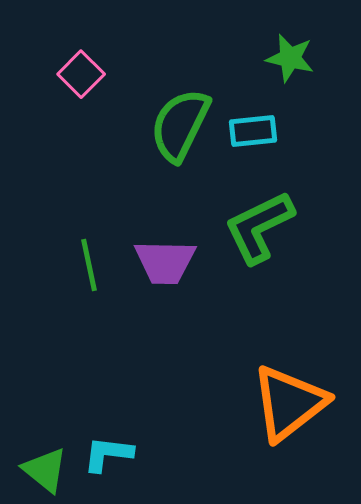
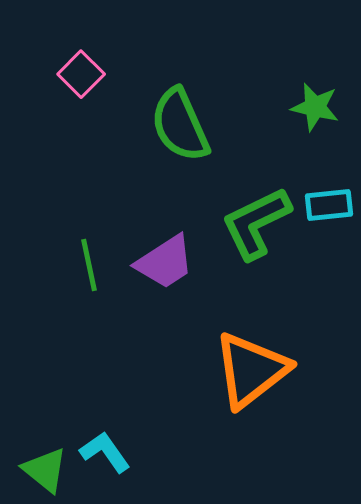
green star: moved 25 px right, 49 px down
green semicircle: rotated 50 degrees counterclockwise
cyan rectangle: moved 76 px right, 74 px down
green L-shape: moved 3 px left, 4 px up
purple trapezoid: rotated 34 degrees counterclockwise
orange triangle: moved 38 px left, 33 px up
cyan L-shape: moved 3 px left, 2 px up; rotated 48 degrees clockwise
